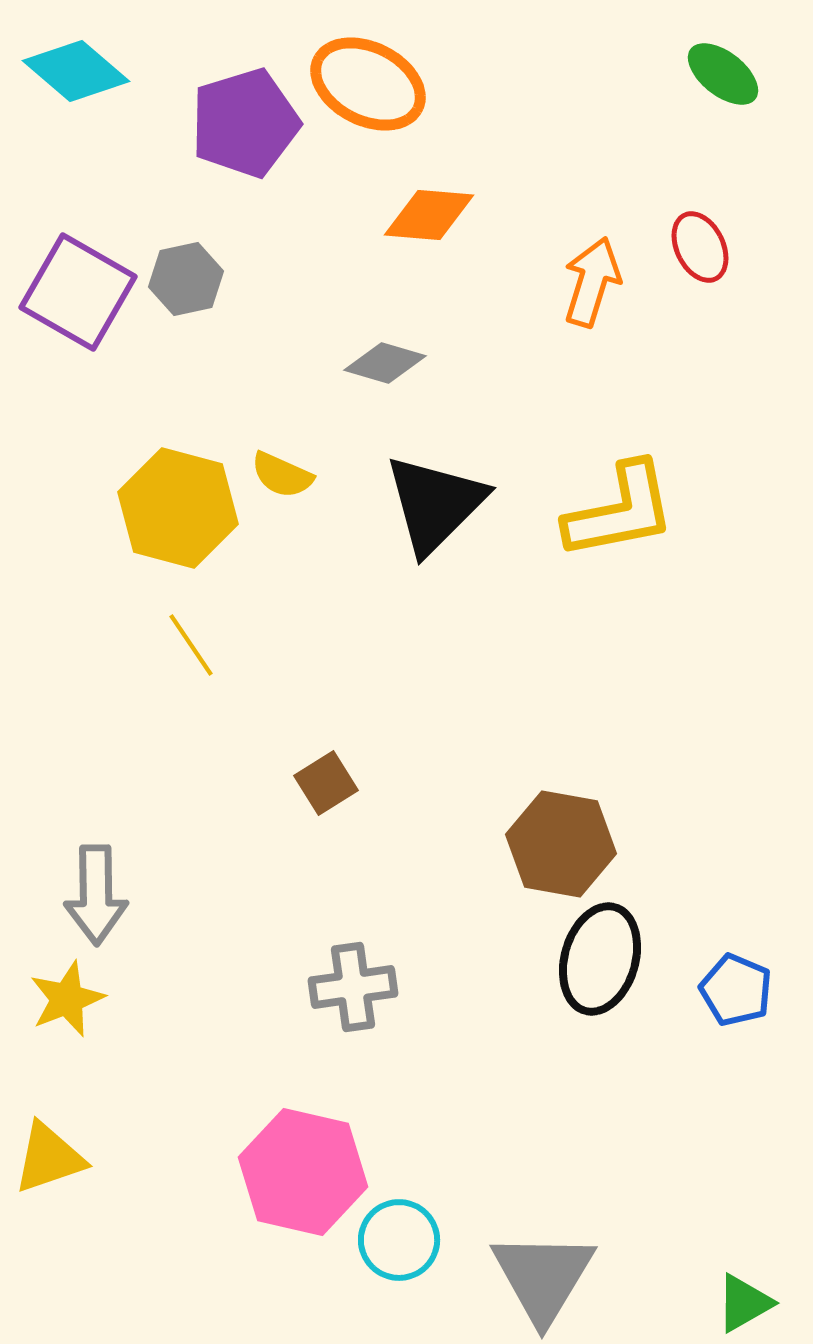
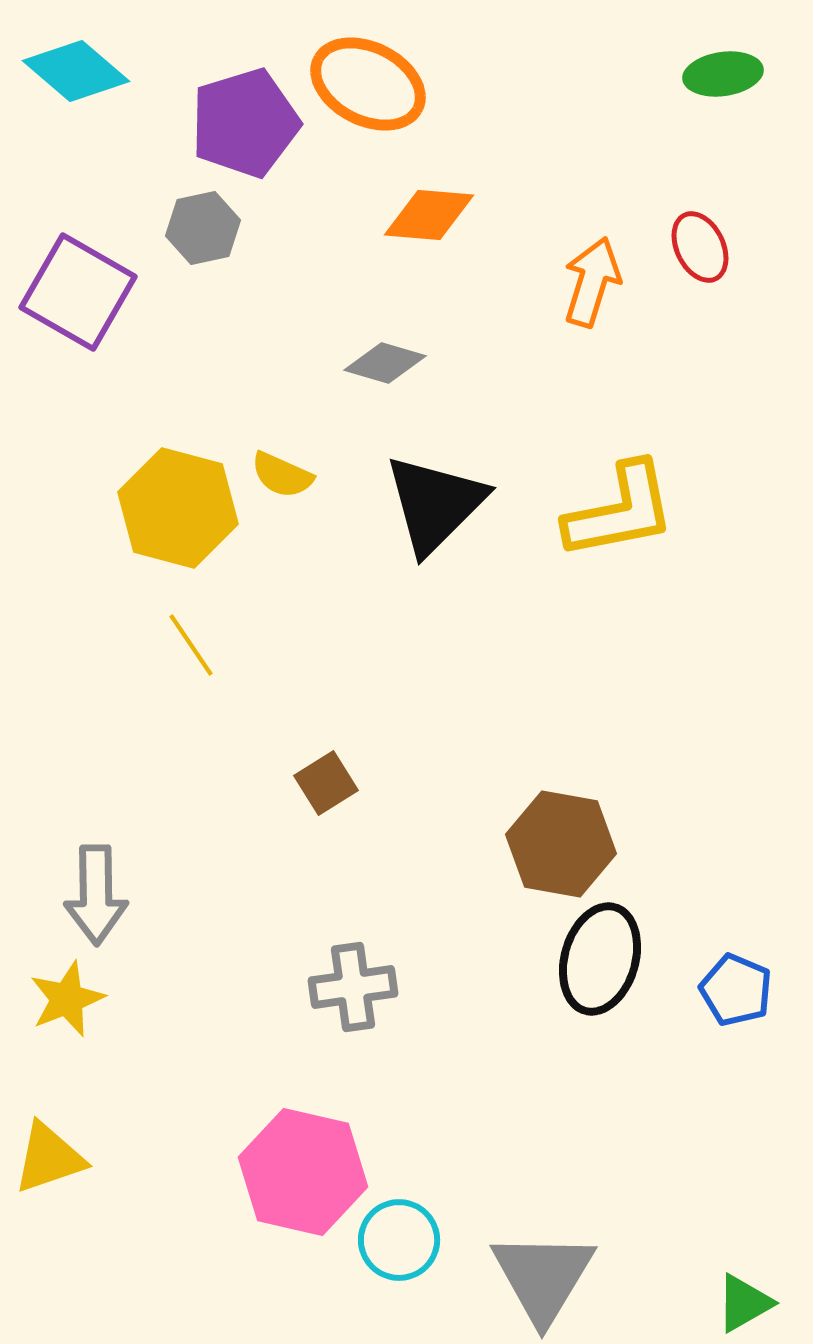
green ellipse: rotated 46 degrees counterclockwise
gray hexagon: moved 17 px right, 51 px up
